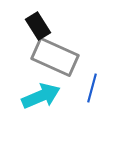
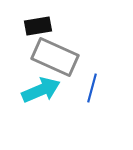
black rectangle: rotated 68 degrees counterclockwise
cyan arrow: moved 6 px up
